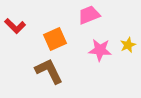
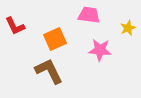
pink trapezoid: rotated 30 degrees clockwise
red L-shape: rotated 20 degrees clockwise
yellow star: moved 17 px up
